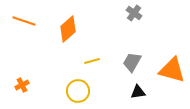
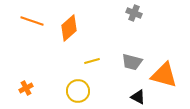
gray cross: rotated 14 degrees counterclockwise
orange line: moved 8 px right
orange diamond: moved 1 px right, 1 px up
gray trapezoid: rotated 105 degrees counterclockwise
orange triangle: moved 8 px left, 5 px down
orange cross: moved 4 px right, 3 px down
black triangle: moved 5 px down; rotated 35 degrees clockwise
